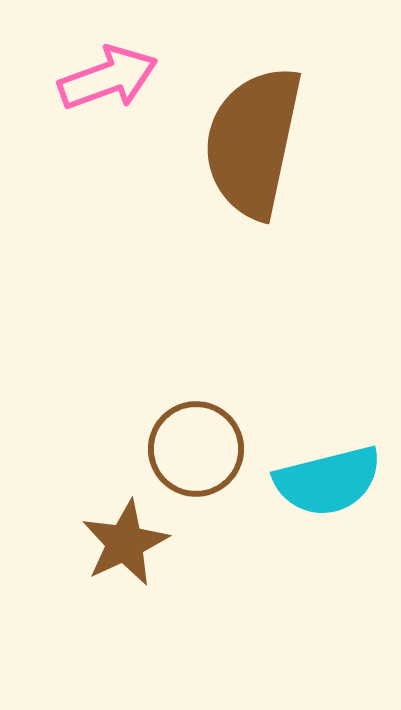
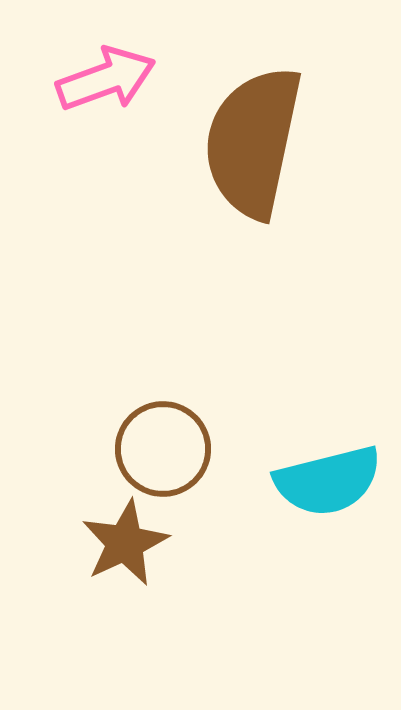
pink arrow: moved 2 px left, 1 px down
brown circle: moved 33 px left
